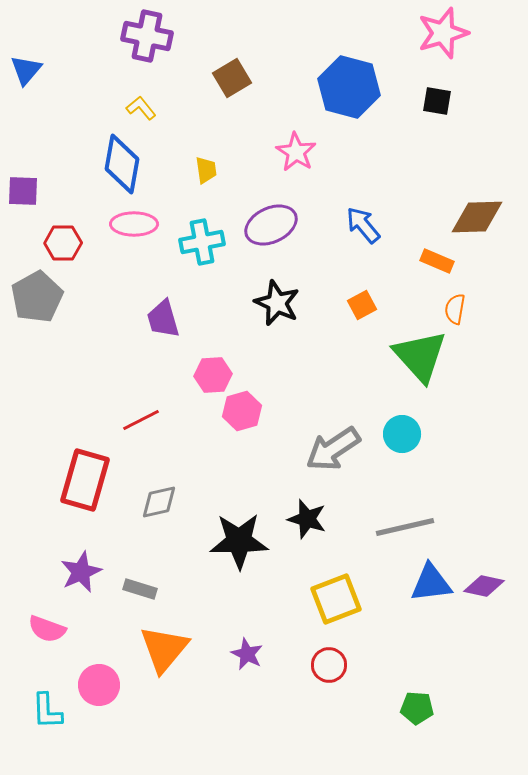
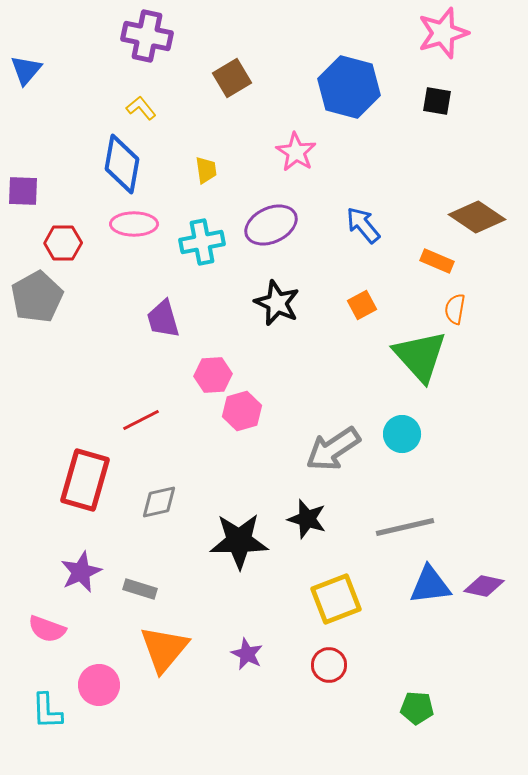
brown diamond at (477, 217): rotated 36 degrees clockwise
blue triangle at (431, 583): moved 1 px left, 2 px down
